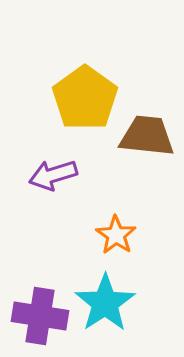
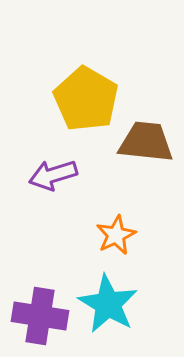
yellow pentagon: moved 1 px right, 1 px down; rotated 6 degrees counterclockwise
brown trapezoid: moved 1 px left, 6 px down
orange star: rotated 12 degrees clockwise
cyan star: moved 3 px right, 1 px down; rotated 8 degrees counterclockwise
